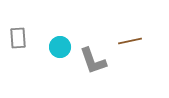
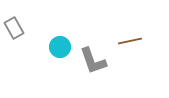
gray rectangle: moved 4 px left, 10 px up; rotated 25 degrees counterclockwise
